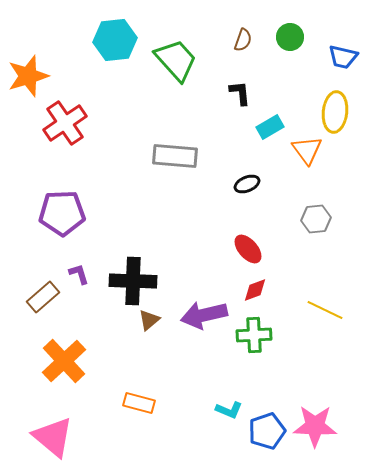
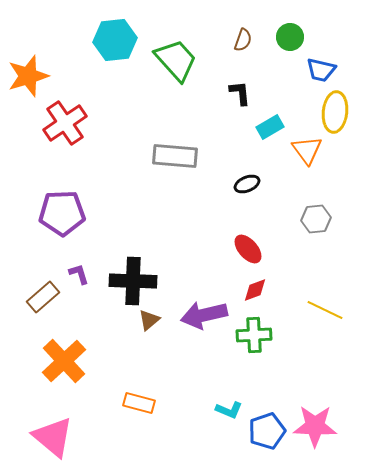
blue trapezoid: moved 22 px left, 13 px down
